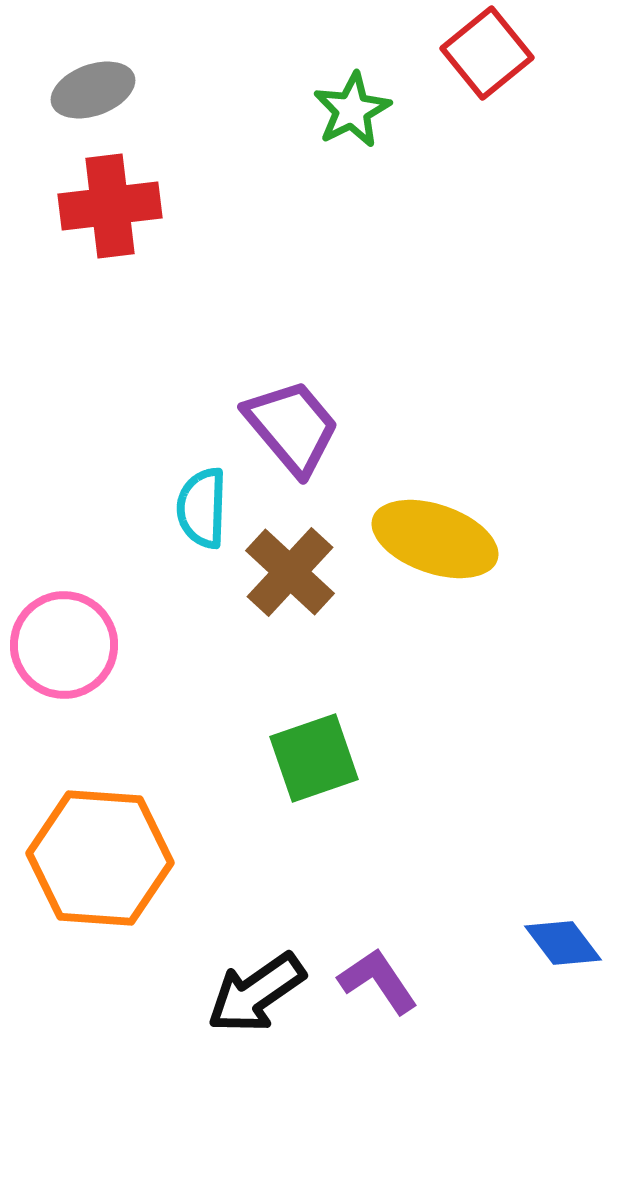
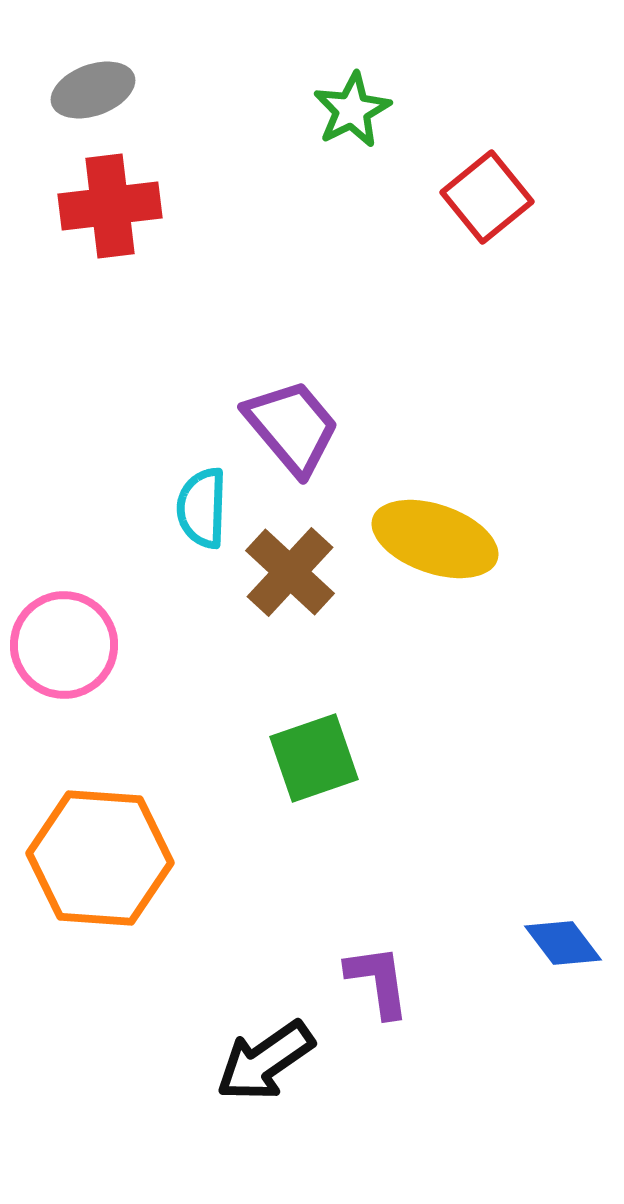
red square: moved 144 px down
purple L-shape: rotated 26 degrees clockwise
black arrow: moved 9 px right, 68 px down
